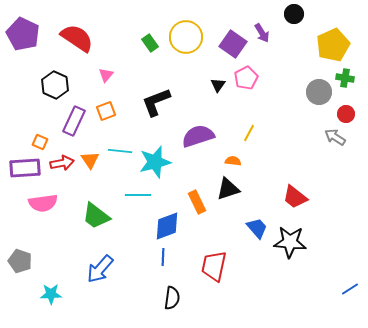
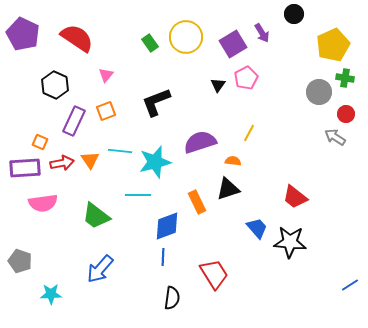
purple square at (233, 44): rotated 24 degrees clockwise
purple semicircle at (198, 136): moved 2 px right, 6 px down
red trapezoid at (214, 266): moved 8 px down; rotated 136 degrees clockwise
blue line at (350, 289): moved 4 px up
